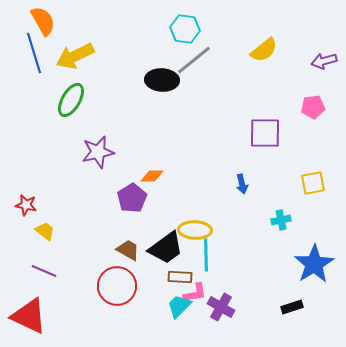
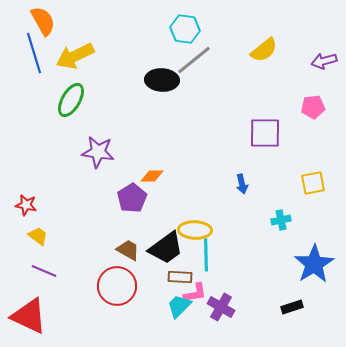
purple star: rotated 20 degrees clockwise
yellow trapezoid: moved 7 px left, 5 px down
